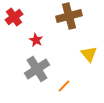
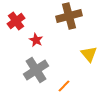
red cross: moved 2 px right, 4 px down
gray cross: moved 1 px left, 1 px down
